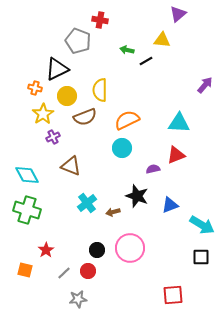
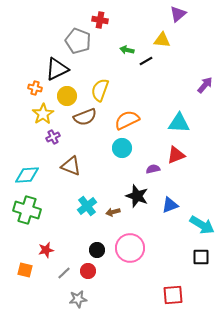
yellow semicircle: rotated 20 degrees clockwise
cyan diamond: rotated 65 degrees counterclockwise
cyan cross: moved 3 px down
red star: rotated 21 degrees clockwise
